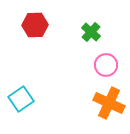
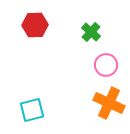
cyan square: moved 11 px right, 11 px down; rotated 20 degrees clockwise
